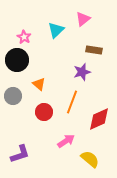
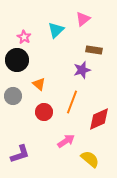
purple star: moved 2 px up
